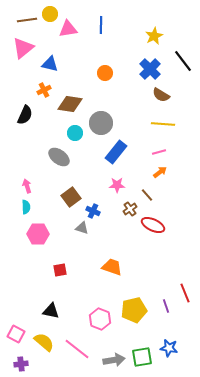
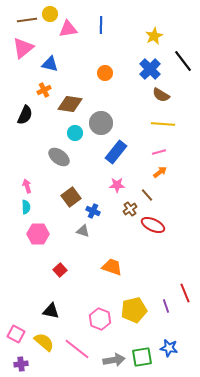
gray triangle at (82, 228): moved 1 px right, 3 px down
red square at (60, 270): rotated 32 degrees counterclockwise
